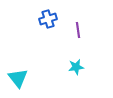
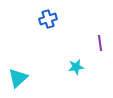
purple line: moved 22 px right, 13 px down
cyan triangle: rotated 25 degrees clockwise
